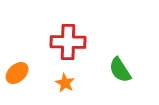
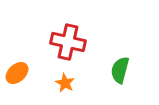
red cross: rotated 12 degrees clockwise
green semicircle: rotated 48 degrees clockwise
